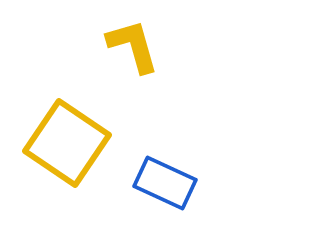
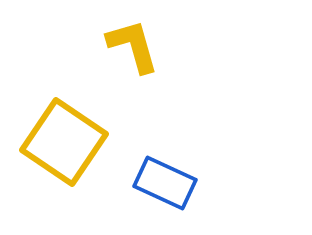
yellow square: moved 3 px left, 1 px up
